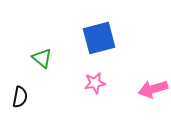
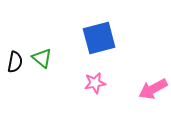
pink arrow: rotated 12 degrees counterclockwise
black semicircle: moved 5 px left, 35 px up
